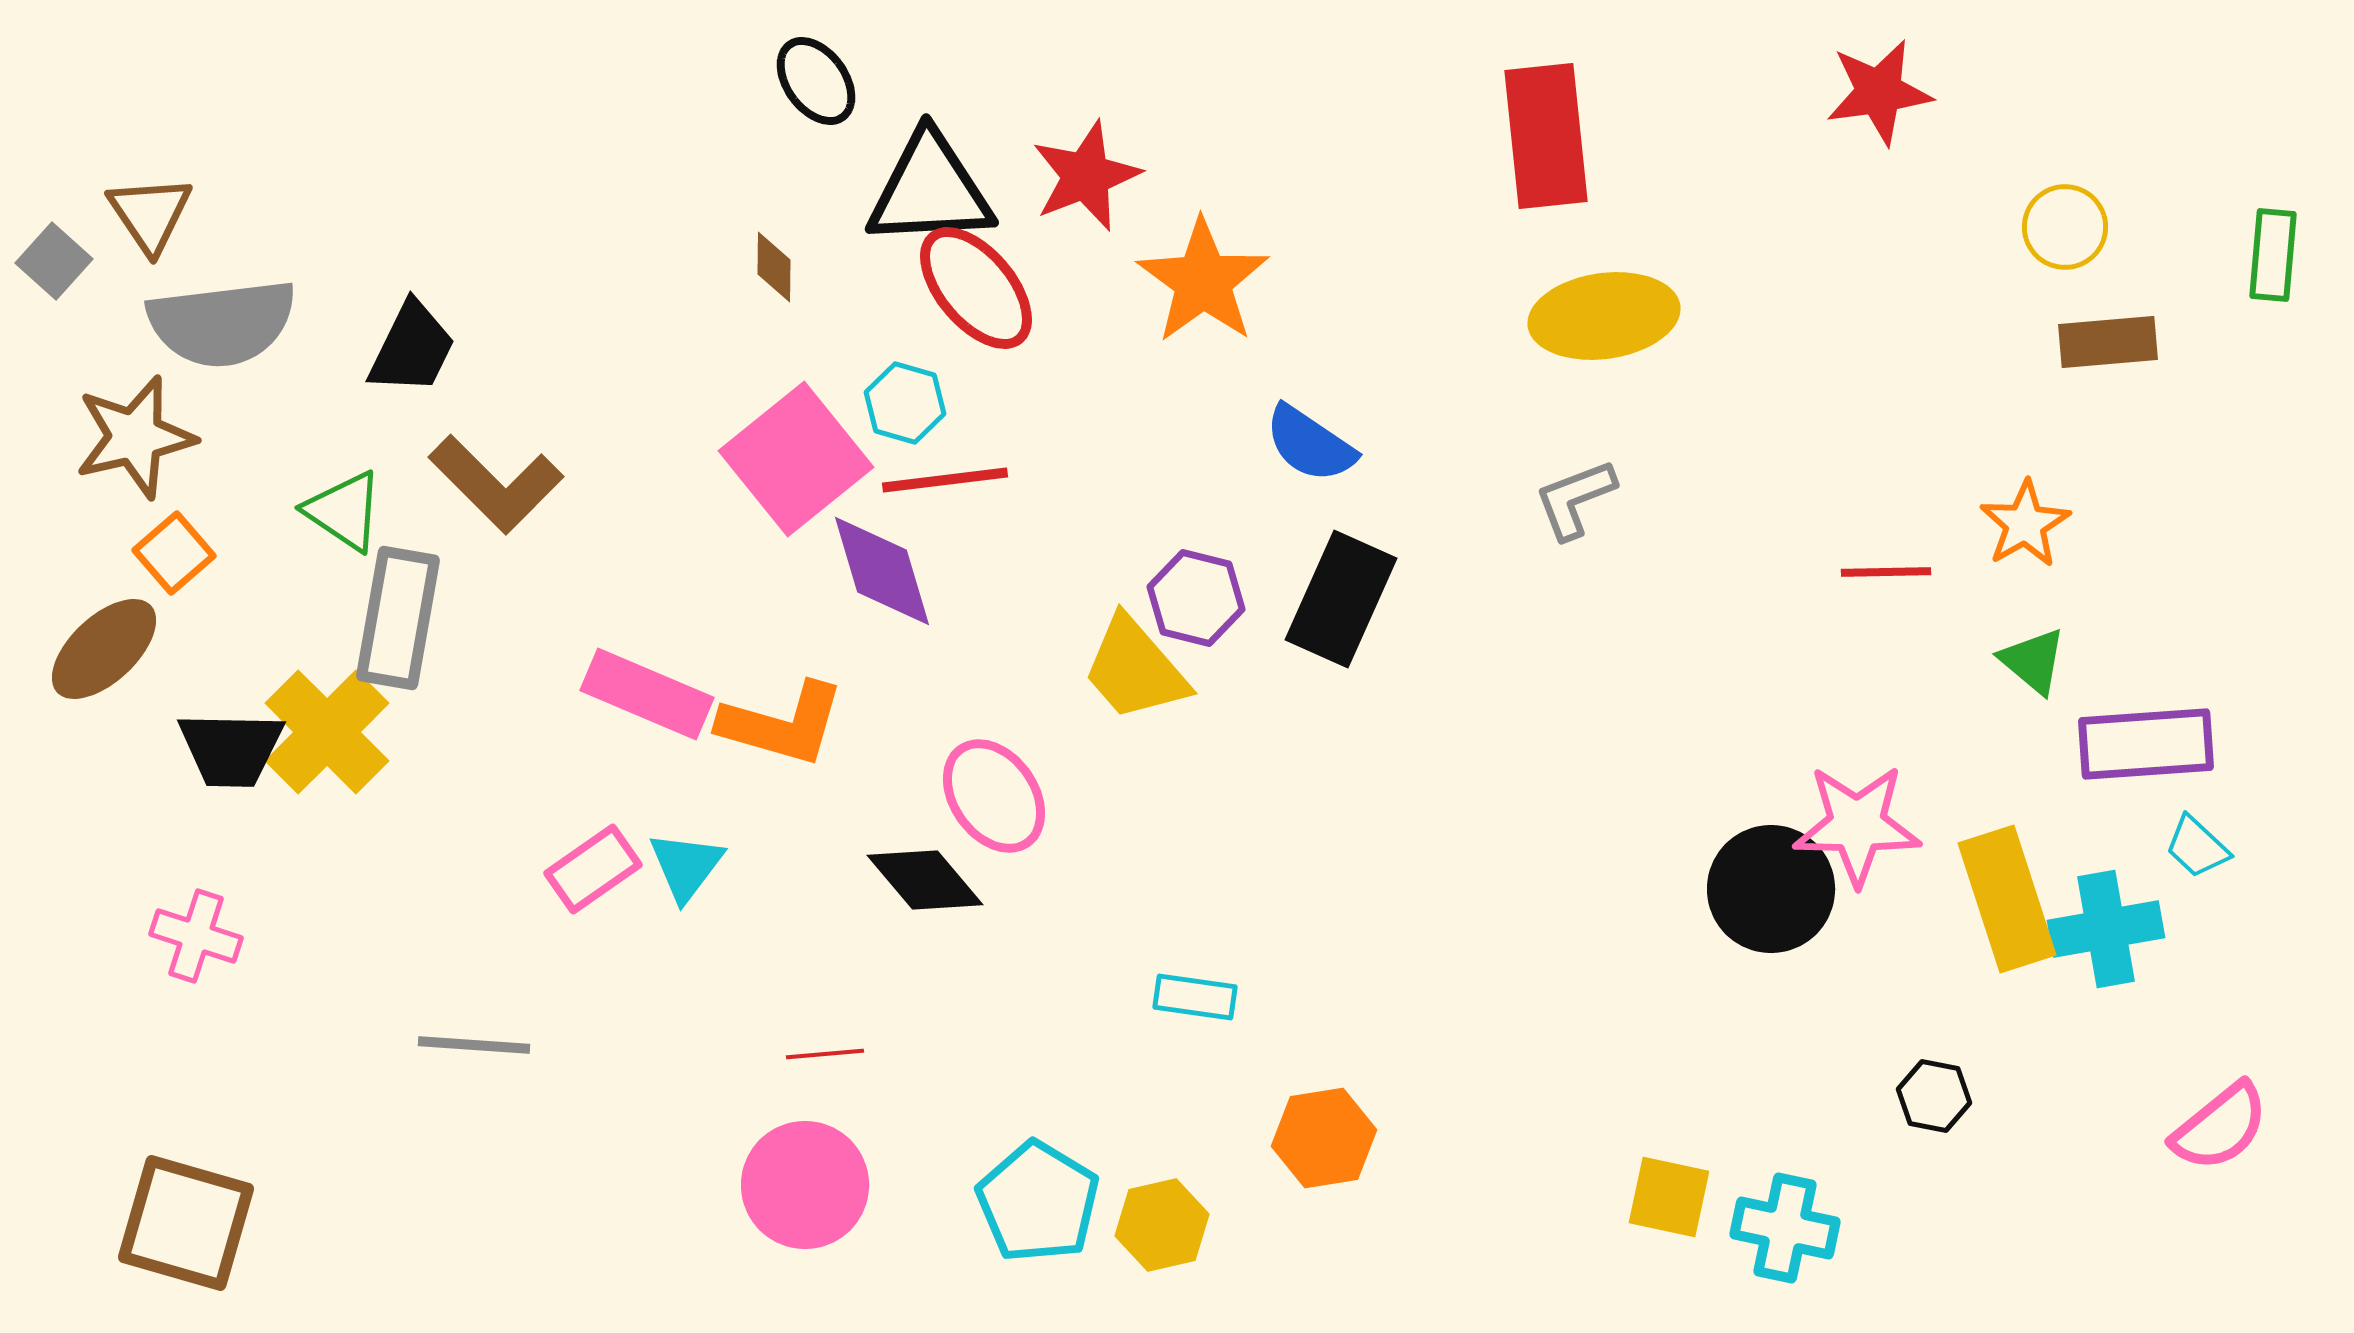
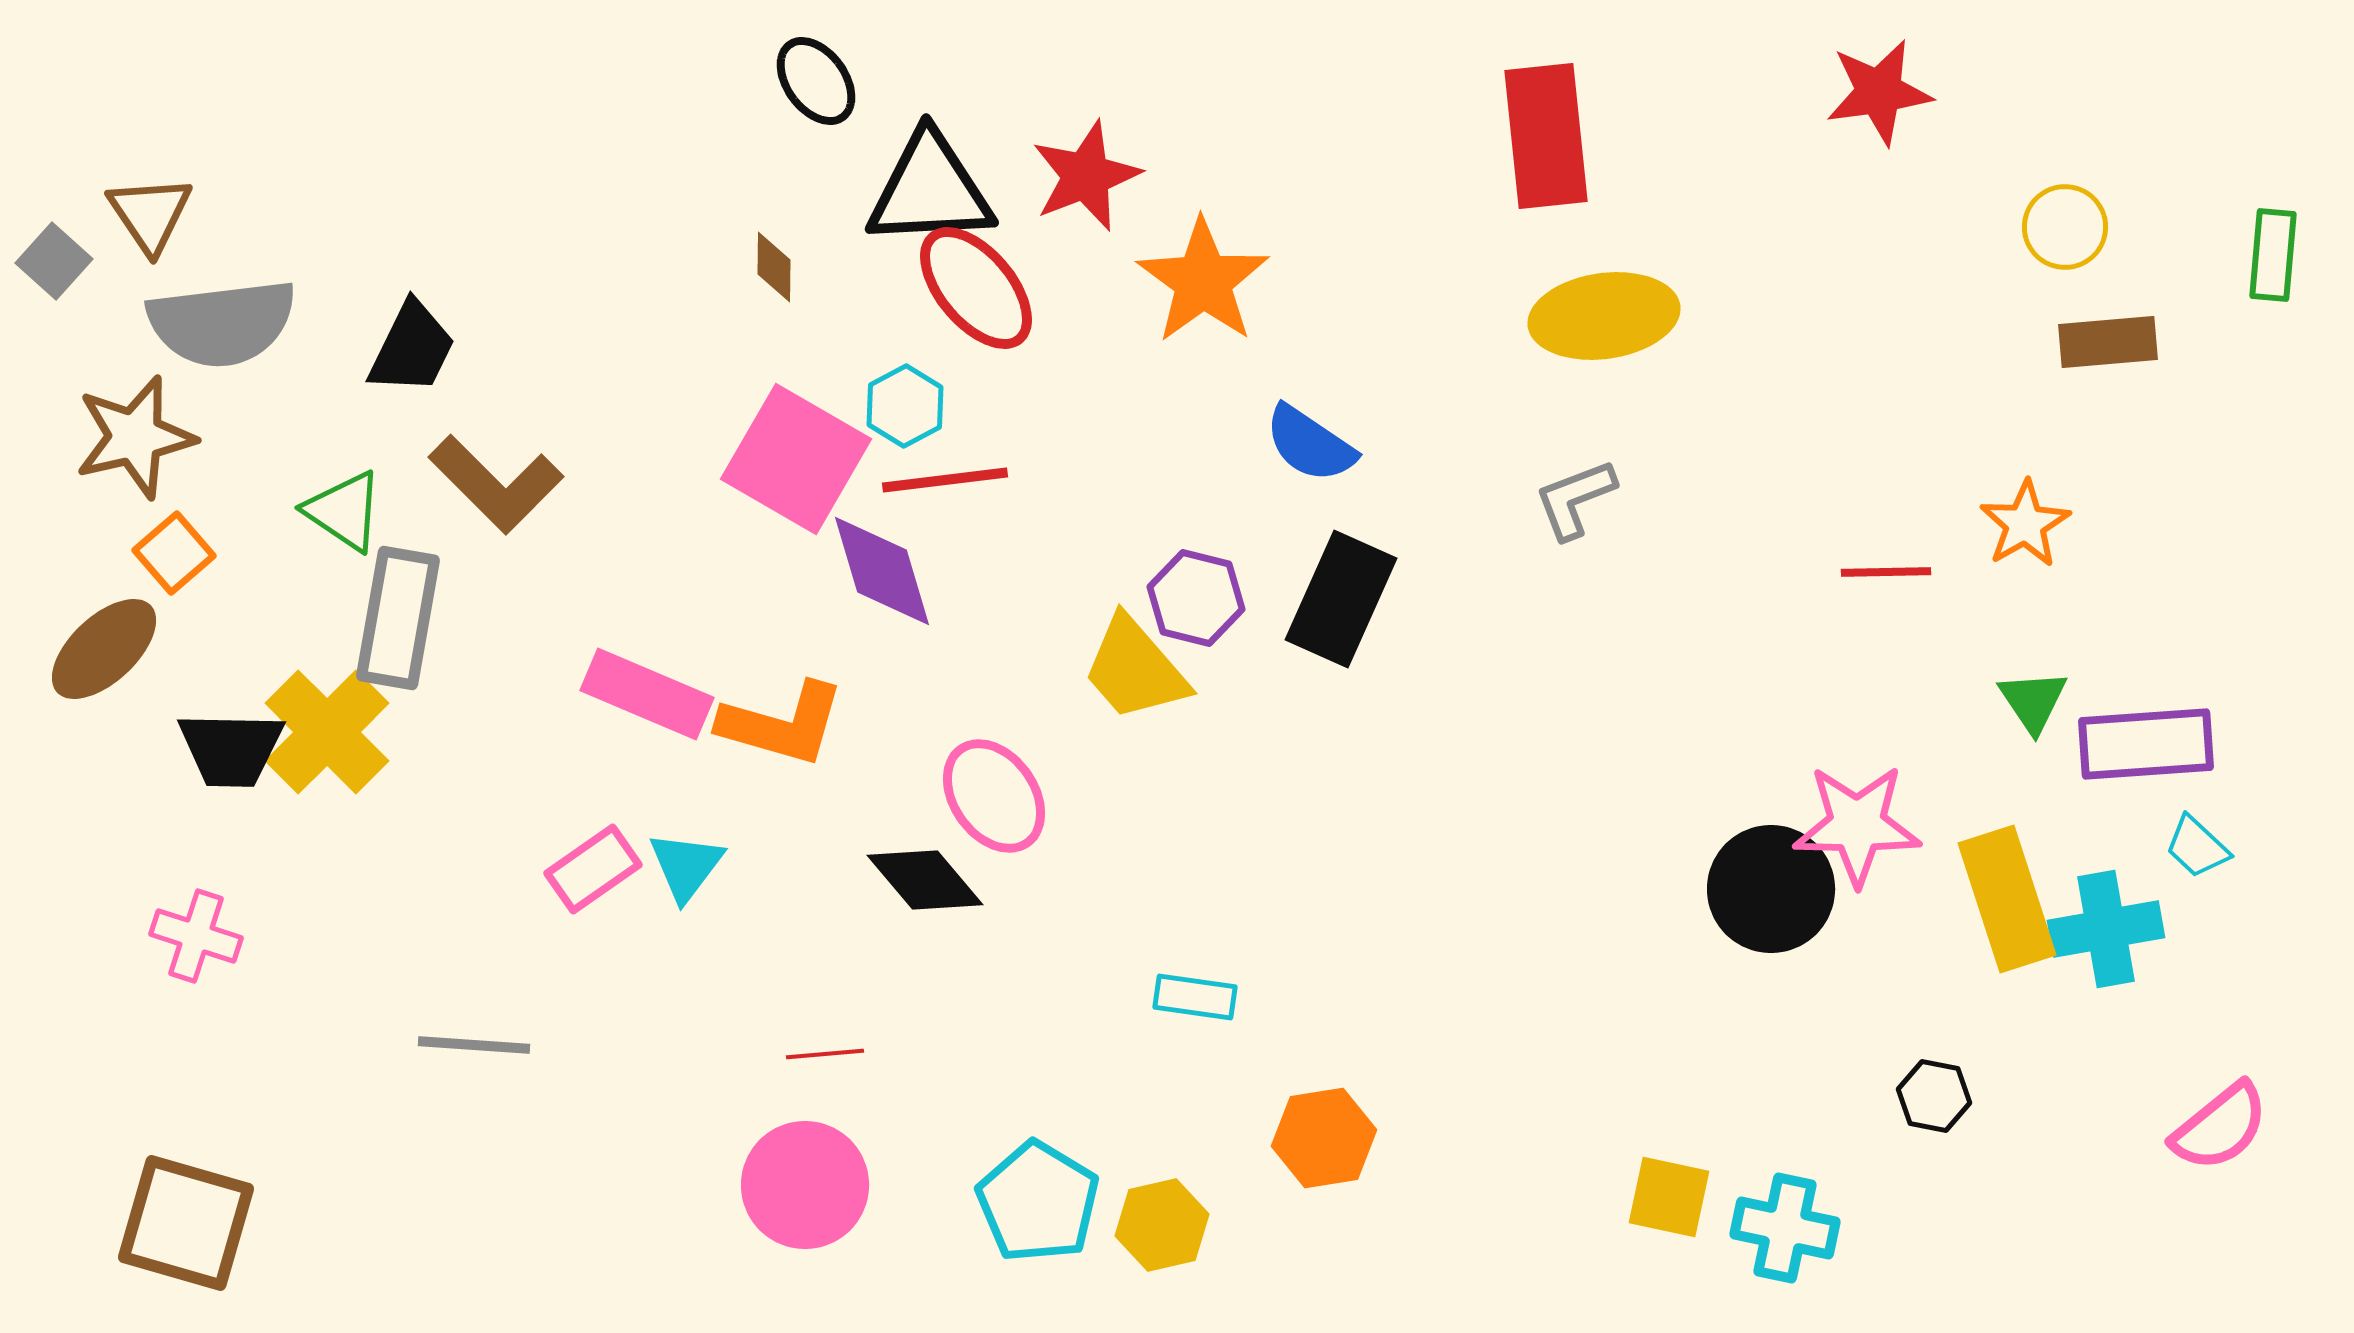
cyan hexagon at (905, 403): moved 3 px down; rotated 16 degrees clockwise
pink square at (796, 459): rotated 21 degrees counterclockwise
green triangle at (2033, 661): moved 40 px down; rotated 16 degrees clockwise
